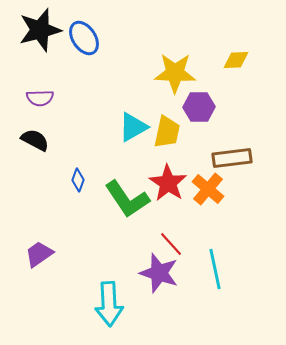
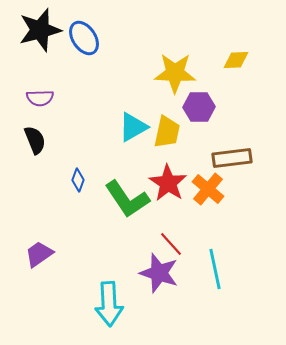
black semicircle: rotated 40 degrees clockwise
